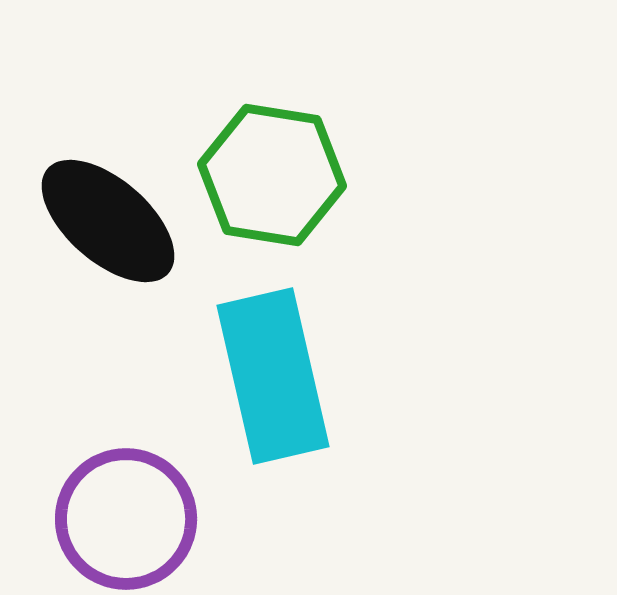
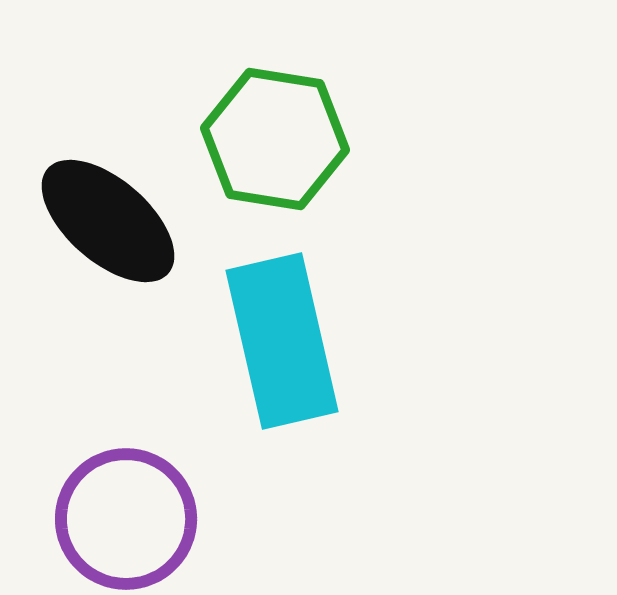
green hexagon: moved 3 px right, 36 px up
cyan rectangle: moved 9 px right, 35 px up
